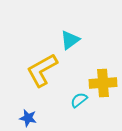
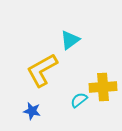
yellow cross: moved 4 px down
blue star: moved 4 px right, 7 px up
